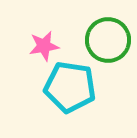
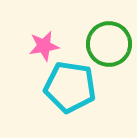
green circle: moved 1 px right, 4 px down
